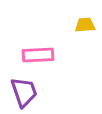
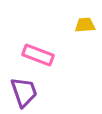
pink rectangle: rotated 24 degrees clockwise
